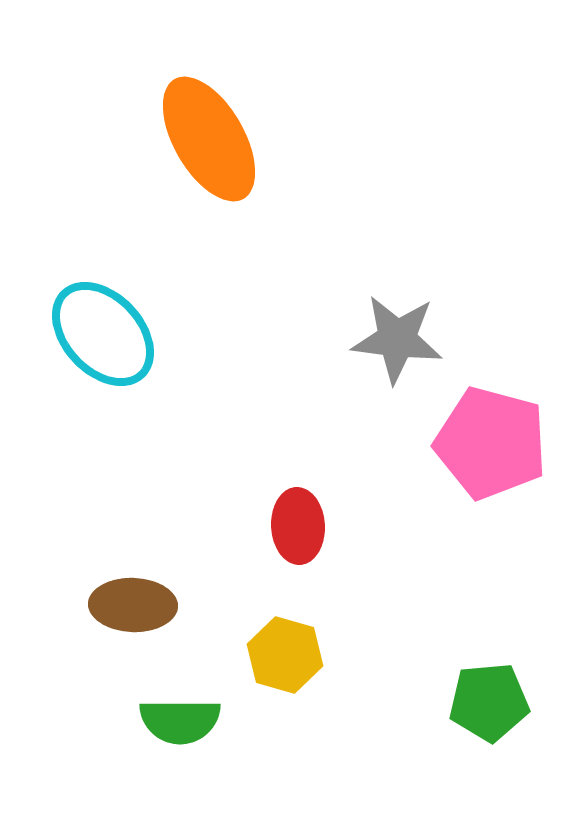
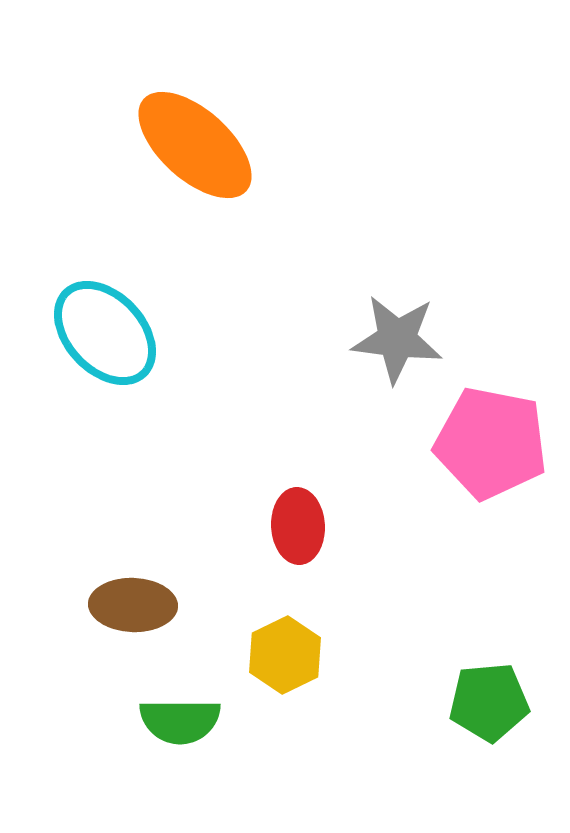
orange ellipse: moved 14 px left, 6 px down; rotated 18 degrees counterclockwise
cyan ellipse: moved 2 px right, 1 px up
pink pentagon: rotated 4 degrees counterclockwise
yellow hexagon: rotated 18 degrees clockwise
